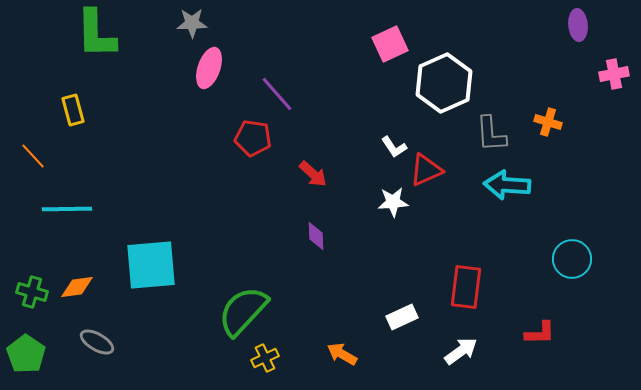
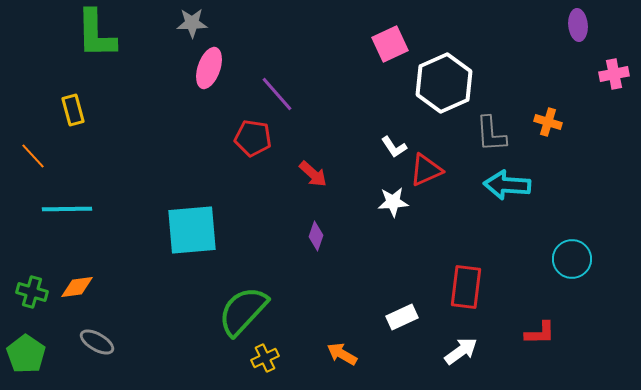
purple diamond: rotated 20 degrees clockwise
cyan square: moved 41 px right, 35 px up
